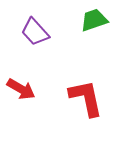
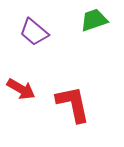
purple trapezoid: moved 1 px left; rotated 8 degrees counterclockwise
red L-shape: moved 13 px left, 6 px down
